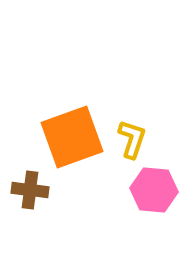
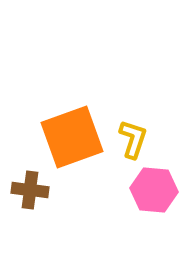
yellow L-shape: moved 1 px right
